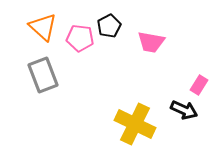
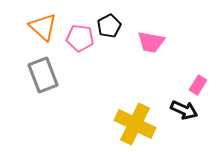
pink rectangle: moved 1 px left
